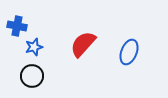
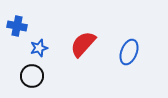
blue star: moved 5 px right, 1 px down
